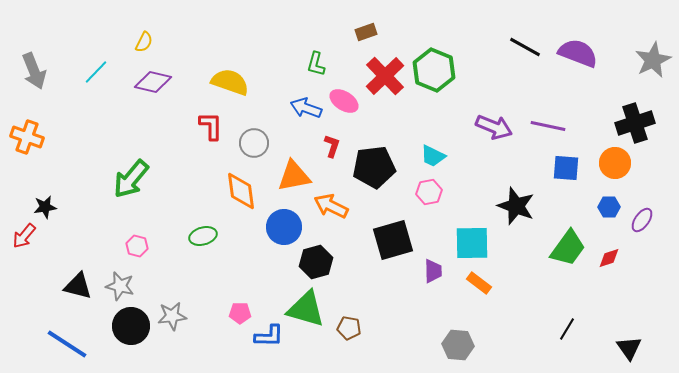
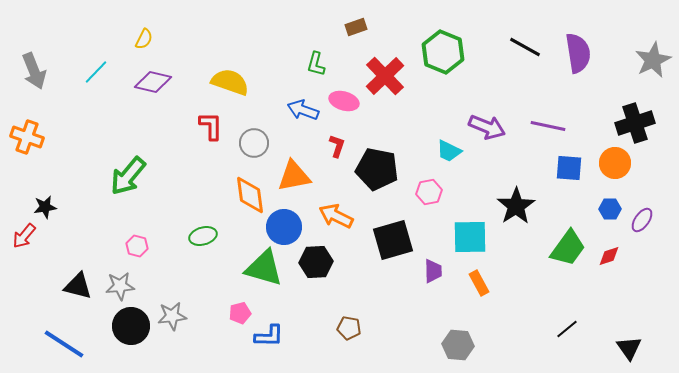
brown rectangle at (366, 32): moved 10 px left, 5 px up
yellow semicircle at (144, 42): moved 3 px up
purple semicircle at (578, 53): rotated 60 degrees clockwise
green hexagon at (434, 70): moved 9 px right, 18 px up
pink ellipse at (344, 101): rotated 16 degrees counterclockwise
blue arrow at (306, 108): moved 3 px left, 2 px down
purple arrow at (494, 127): moved 7 px left
red L-shape at (332, 146): moved 5 px right
cyan trapezoid at (433, 156): moved 16 px right, 5 px up
black pentagon at (374, 167): moved 3 px right, 2 px down; rotated 18 degrees clockwise
blue square at (566, 168): moved 3 px right
green arrow at (131, 179): moved 3 px left, 3 px up
orange diamond at (241, 191): moved 9 px right, 4 px down
orange arrow at (331, 206): moved 5 px right, 10 px down
black star at (516, 206): rotated 18 degrees clockwise
blue hexagon at (609, 207): moved 1 px right, 2 px down
cyan square at (472, 243): moved 2 px left, 6 px up
red diamond at (609, 258): moved 2 px up
black hexagon at (316, 262): rotated 12 degrees clockwise
orange rectangle at (479, 283): rotated 25 degrees clockwise
gray star at (120, 286): rotated 20 degrees counterclockwise
green triangle at (306, 309): moved 42 px left, 41 px up
pink pentagon at (240, 313): rotated 15 degrees counterclockwise
black line at (567, 329): rotated 20 degrees clockwise
blue line at (67, 344): moved 3 px left
